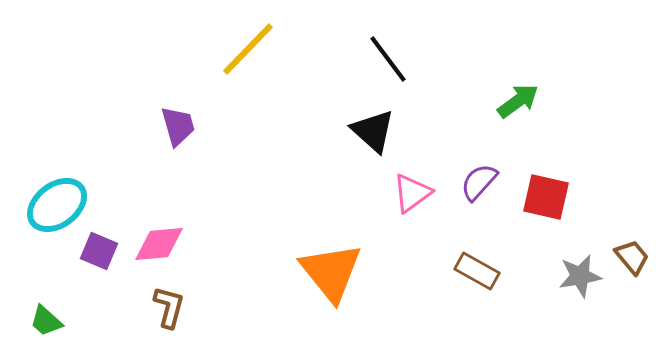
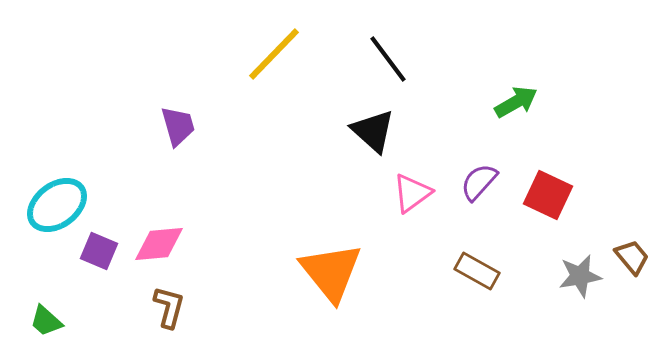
yellow line: moved 26 px right, 5 px down
green arrow: moved 2 px left, 1 px down; rotated 6 degrees clockwise
red square: moved 2 px right, 2 px up; rotated 12 degrees clockwise
